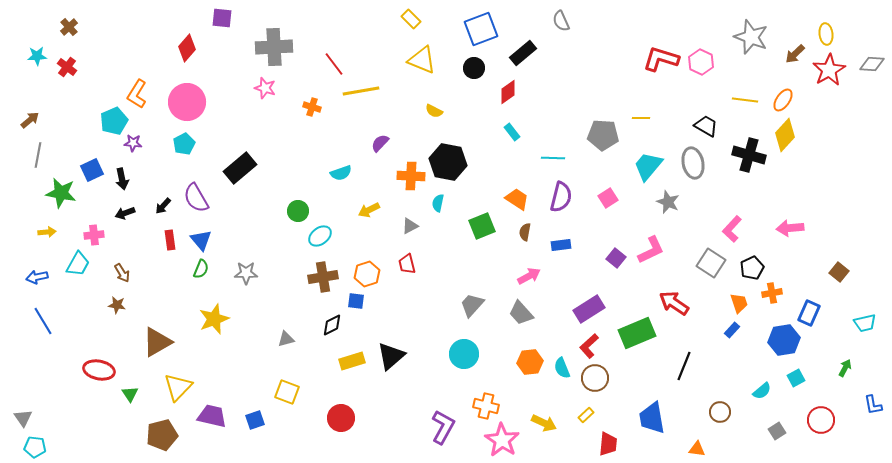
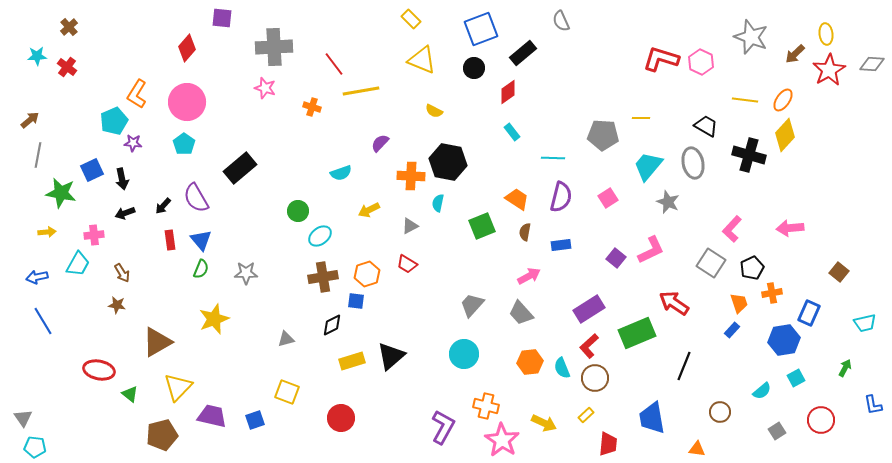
cyan pentagon at (184, 144): rotated 10 degrees counterclockwise
red trapezoid at (407, 264): rotated 45 degrees counterclockwise
green triangle at (130, 394): rotated 18 degrees counterclockwise
